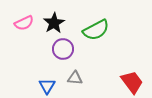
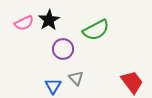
black star: moved 5 px left, 3 px up
gray triangle: moved 1 px right; rotated 42 degrees clockwise
blue triangle: moved 6 px right
